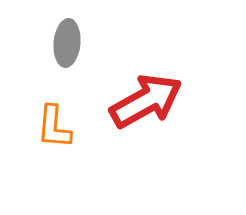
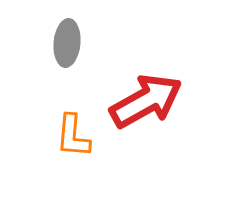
orange L-shape: moved 19 px right, 9 px down
